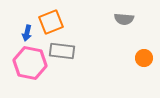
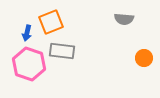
pink hexagon: moved 1 px left, 1 px down; rotated 8 degrees clockwise
